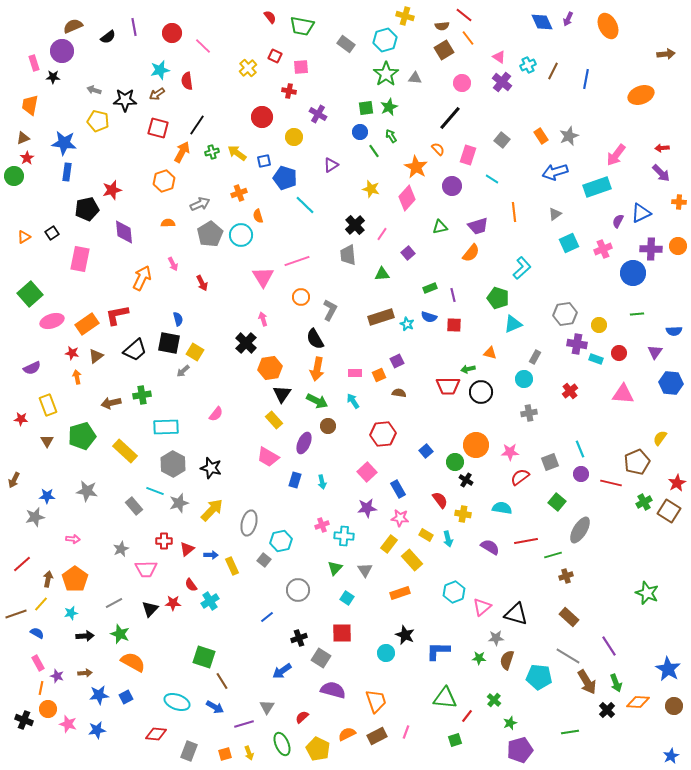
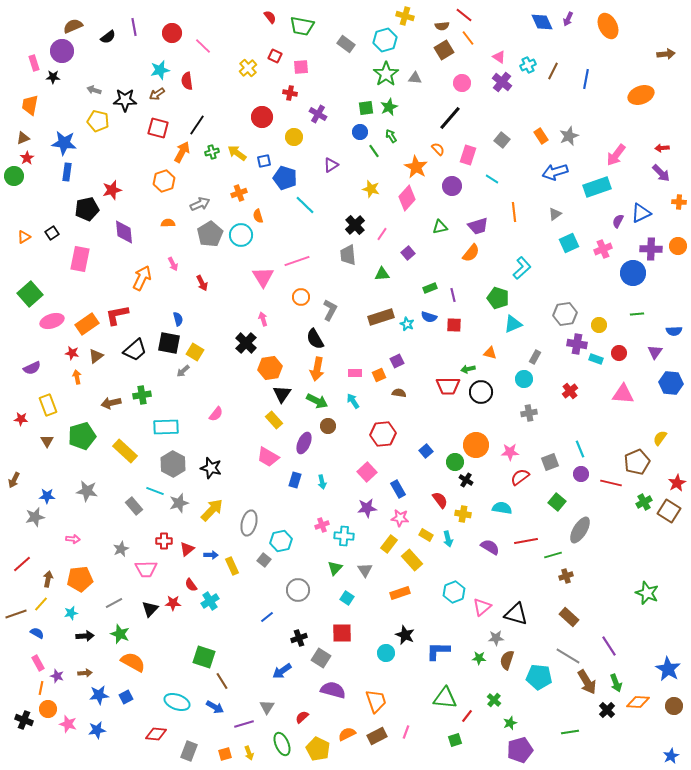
red cross at (289, 91): moved 1 px right, 2 px down
orange pentagon at (75, 579): moved 5 px right; rotated 30 degrees clockwise
